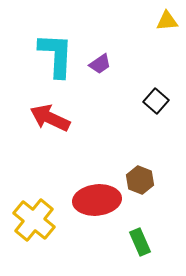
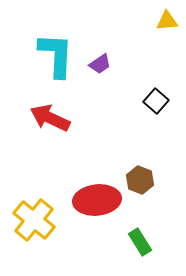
green rectangle: rotated 8 degrees counterclockwise
